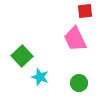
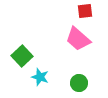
pink trapezoid: moved 3 px right; rotated 24 degrees counterclockwise
